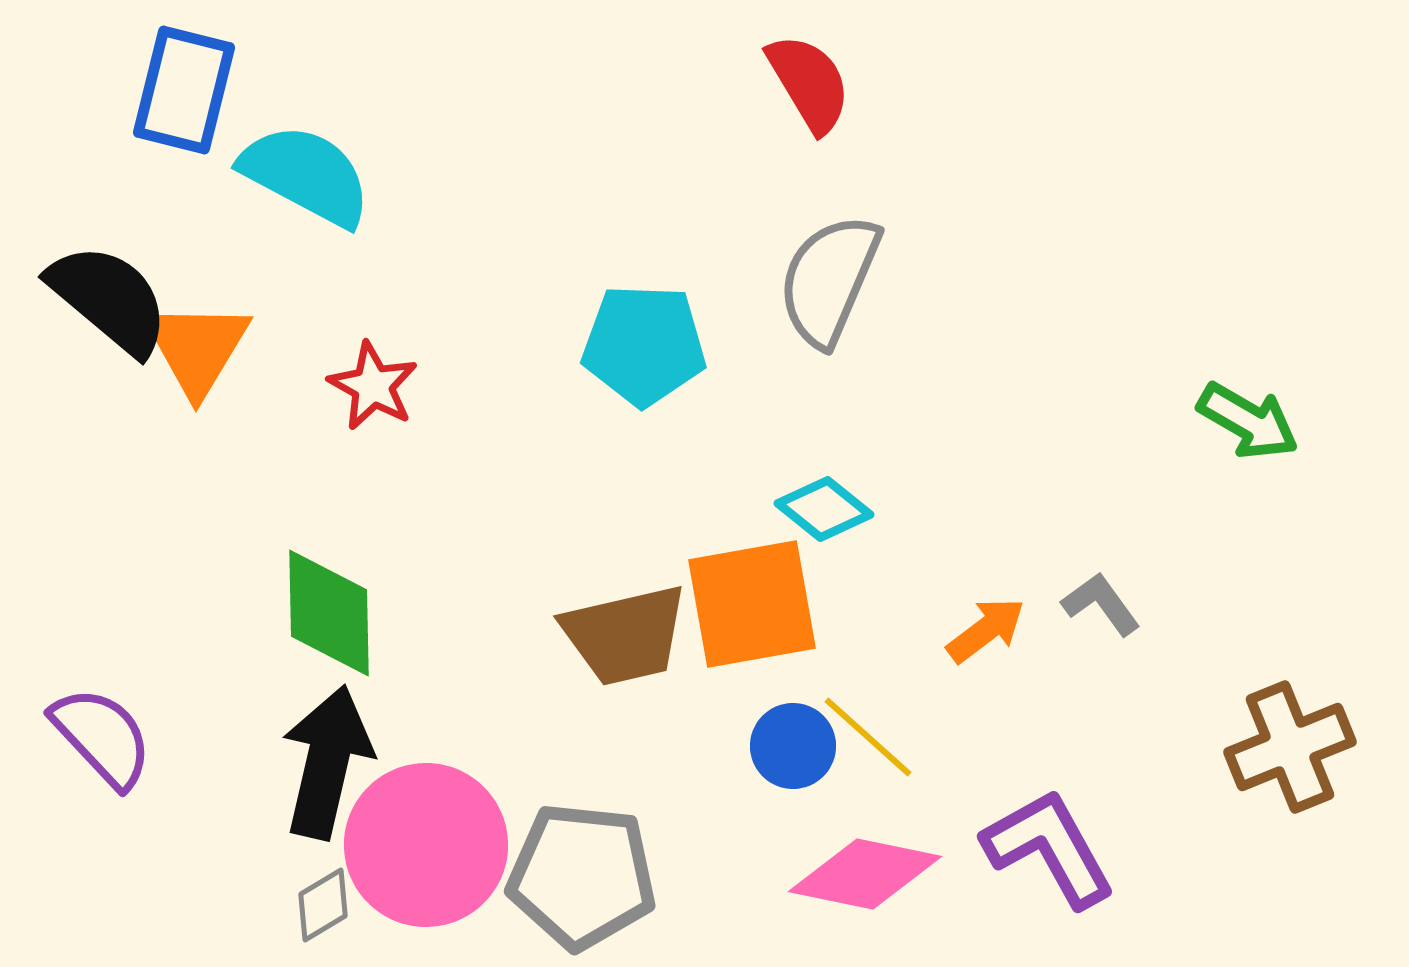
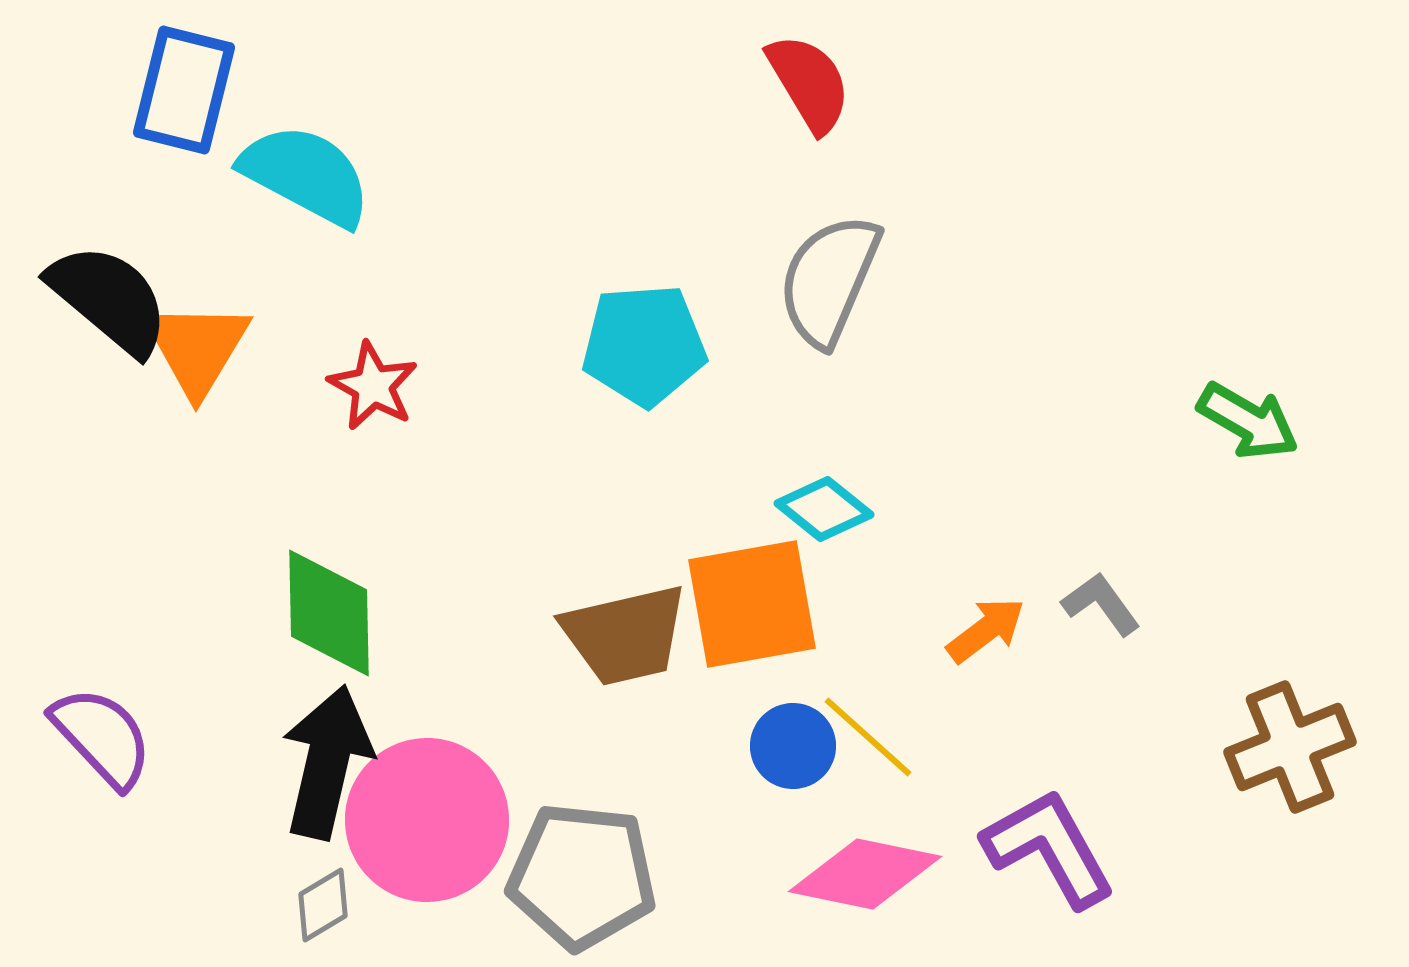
cyan pentagon: rotated 6 degrees counterclockwise
pink circle: moved 1 px right, 25 px up
